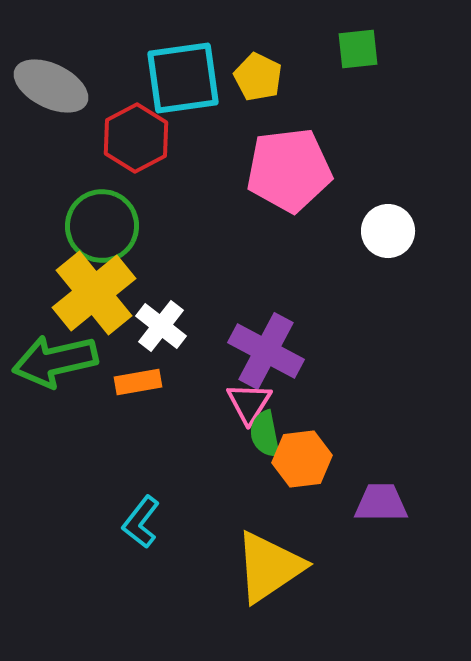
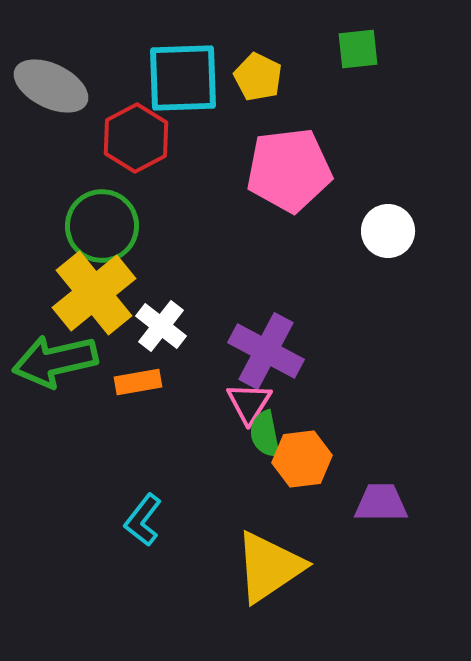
cyan square: rotated 6 degrees clockwise
cyan L-shape: moved 2 px right, 2 px up
